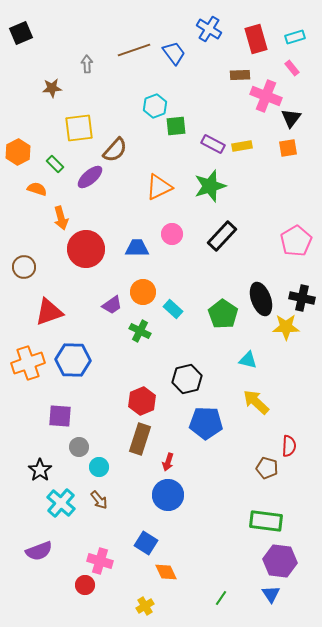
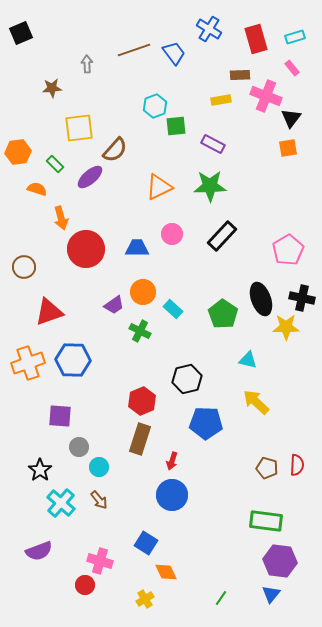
yellow rectangle at (242, 146): moved 21 px left, 46 px up
orange hexagon at (18, 152): rotated 20 degrees clockwise
green star at (210, 186): rotated 16 degrees clockwise
pink pentagon at (296, 241): moved 8 px left, 9 px down
purple trapezoid at (112, 305): moved 2 px right
red semicircle at (289, 446): moved 8 px right, 19 px down
red arrow at (168, 462): moved 4 px right, 1 px up
blue circle at (168, 495): moved 4 px right
blue triangle at (271, 594): rotated 12 degrees clockwise
yellow cross at (145, 606): moved 7 px up
